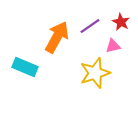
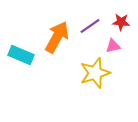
red star: rotated 24 degrees counterclockwise
cyan rectangle: moved 4 px left, 12 px up
